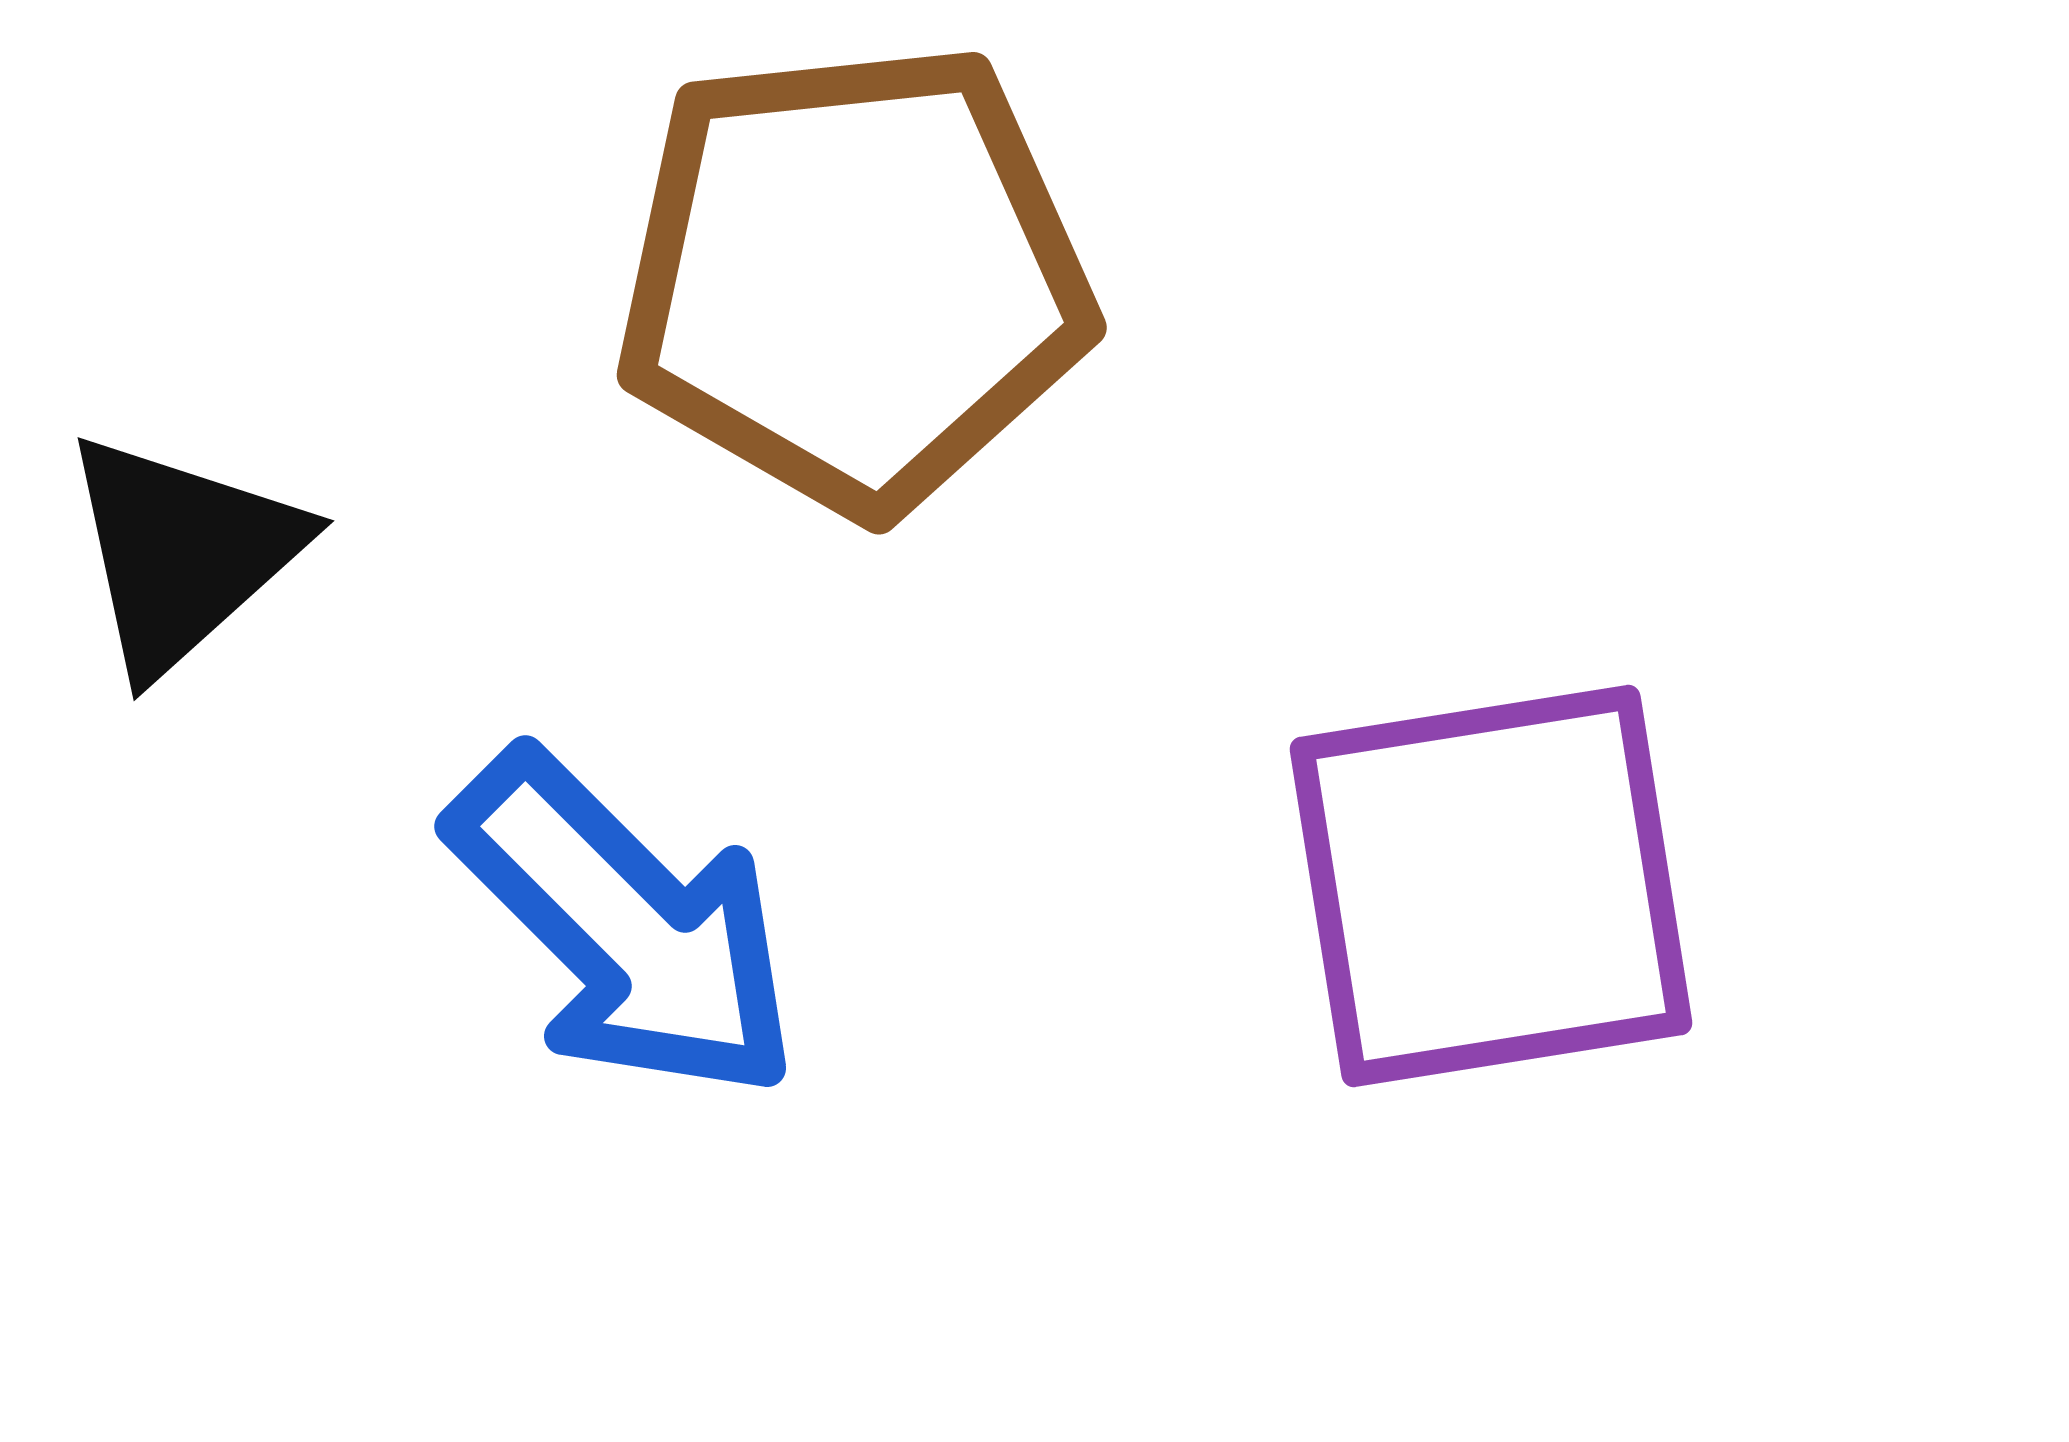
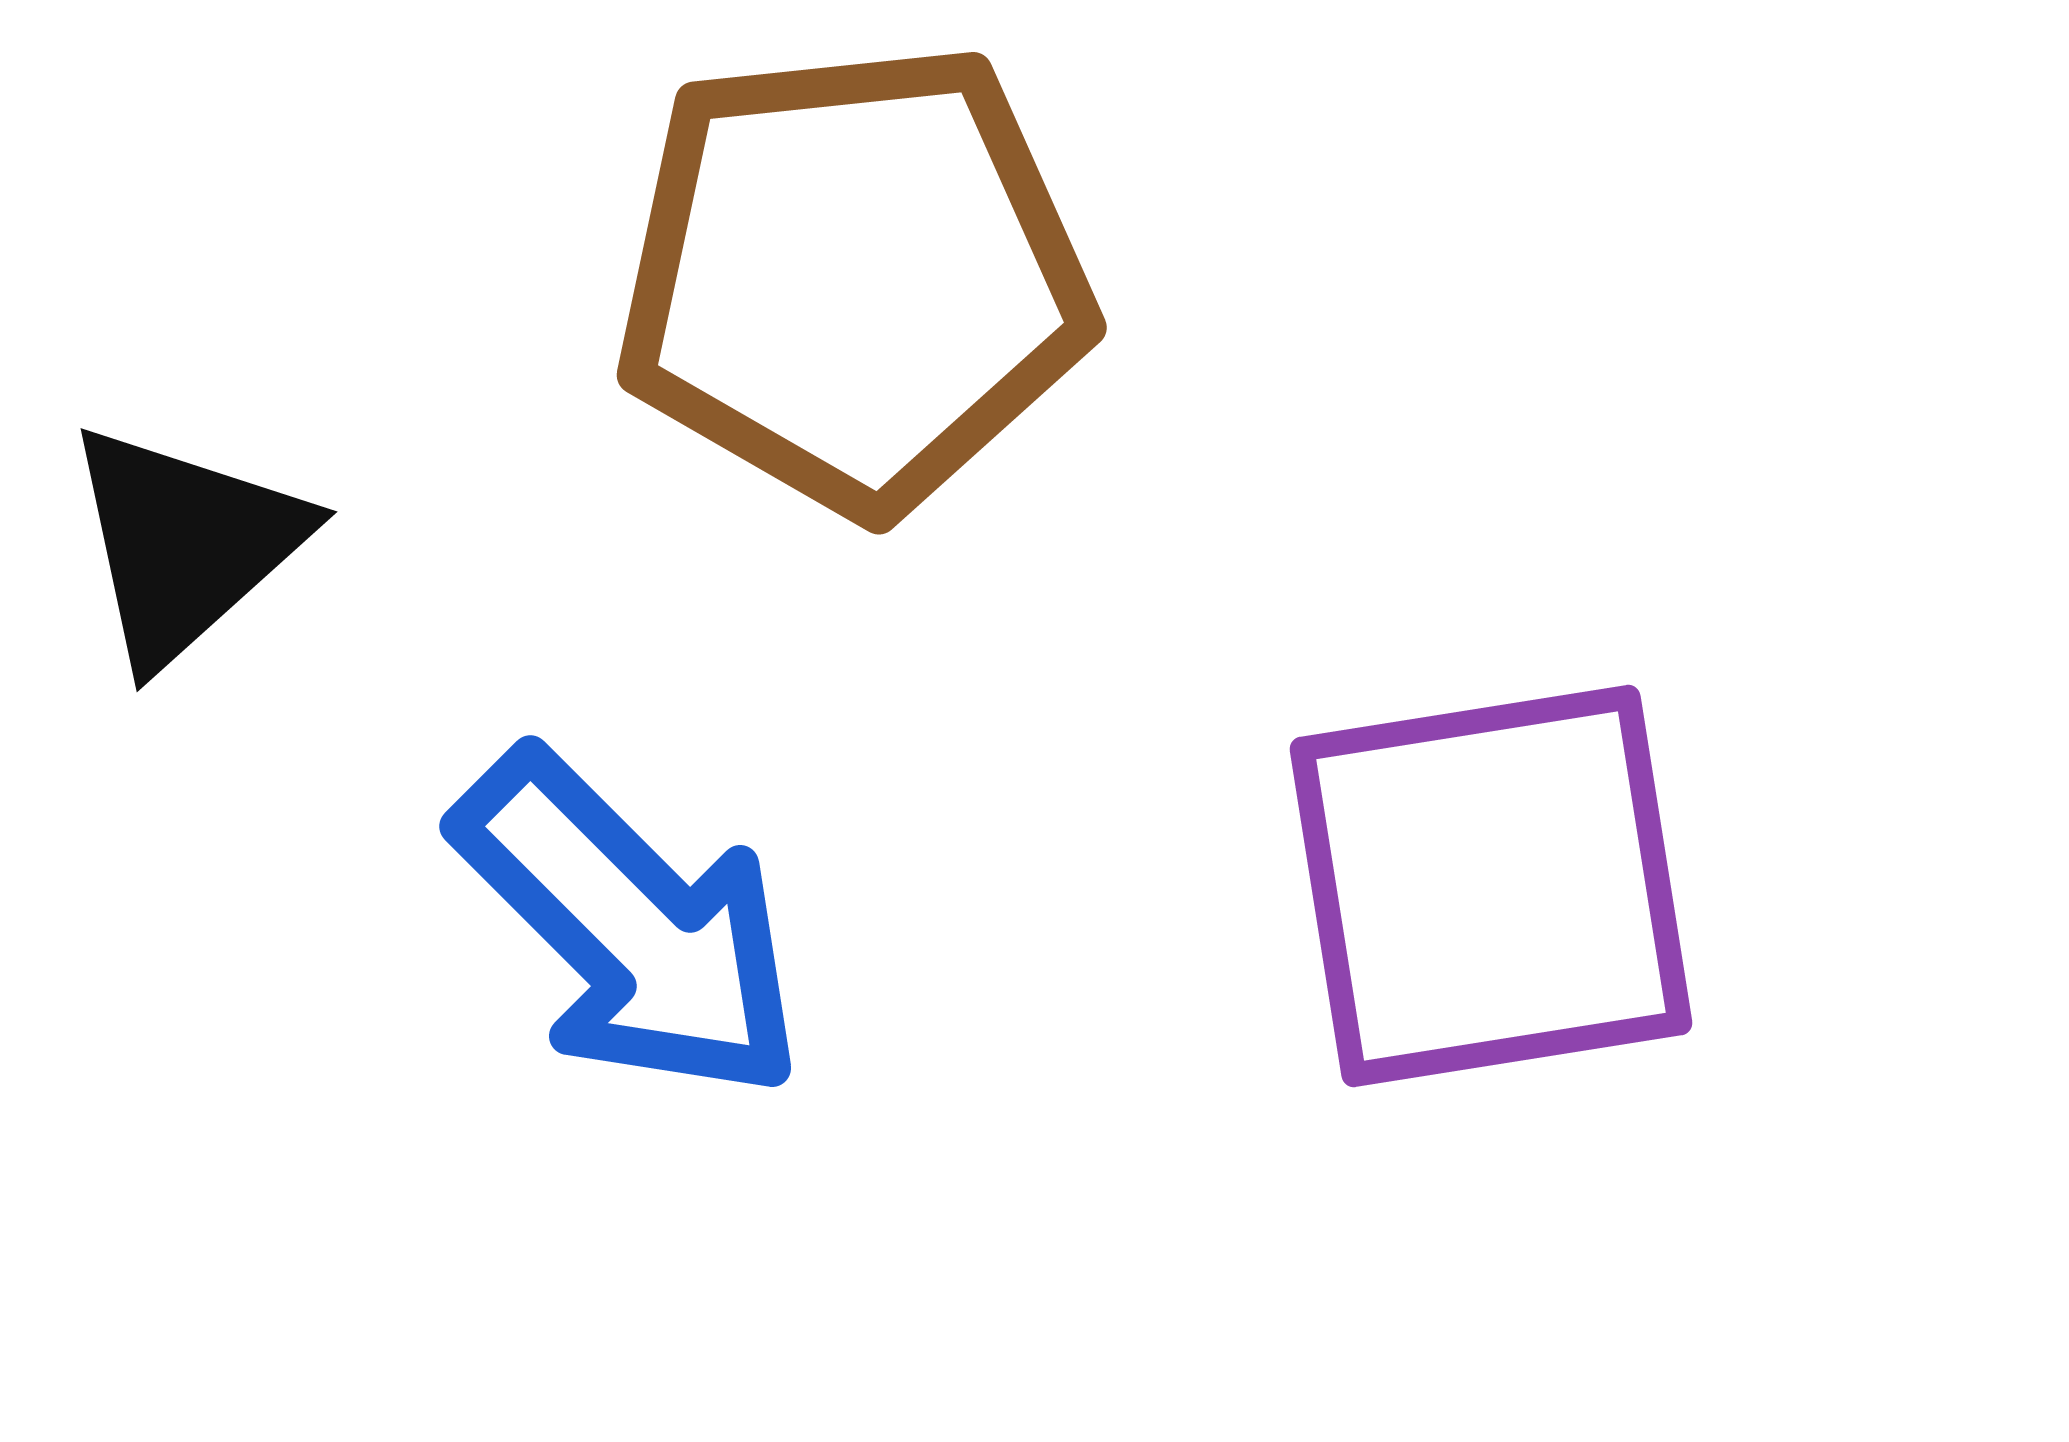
black triangle: moved 3 px right, 9 px up
blue arrow: moved 5 px right
